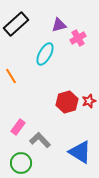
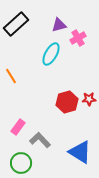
cyan ellipse: moved 6 px right
red star: moved 2 px up; rotated 16 degrees clockwise
